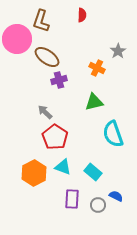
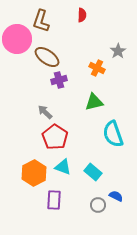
purple rectangle: moved 18 px left, 1 px down
